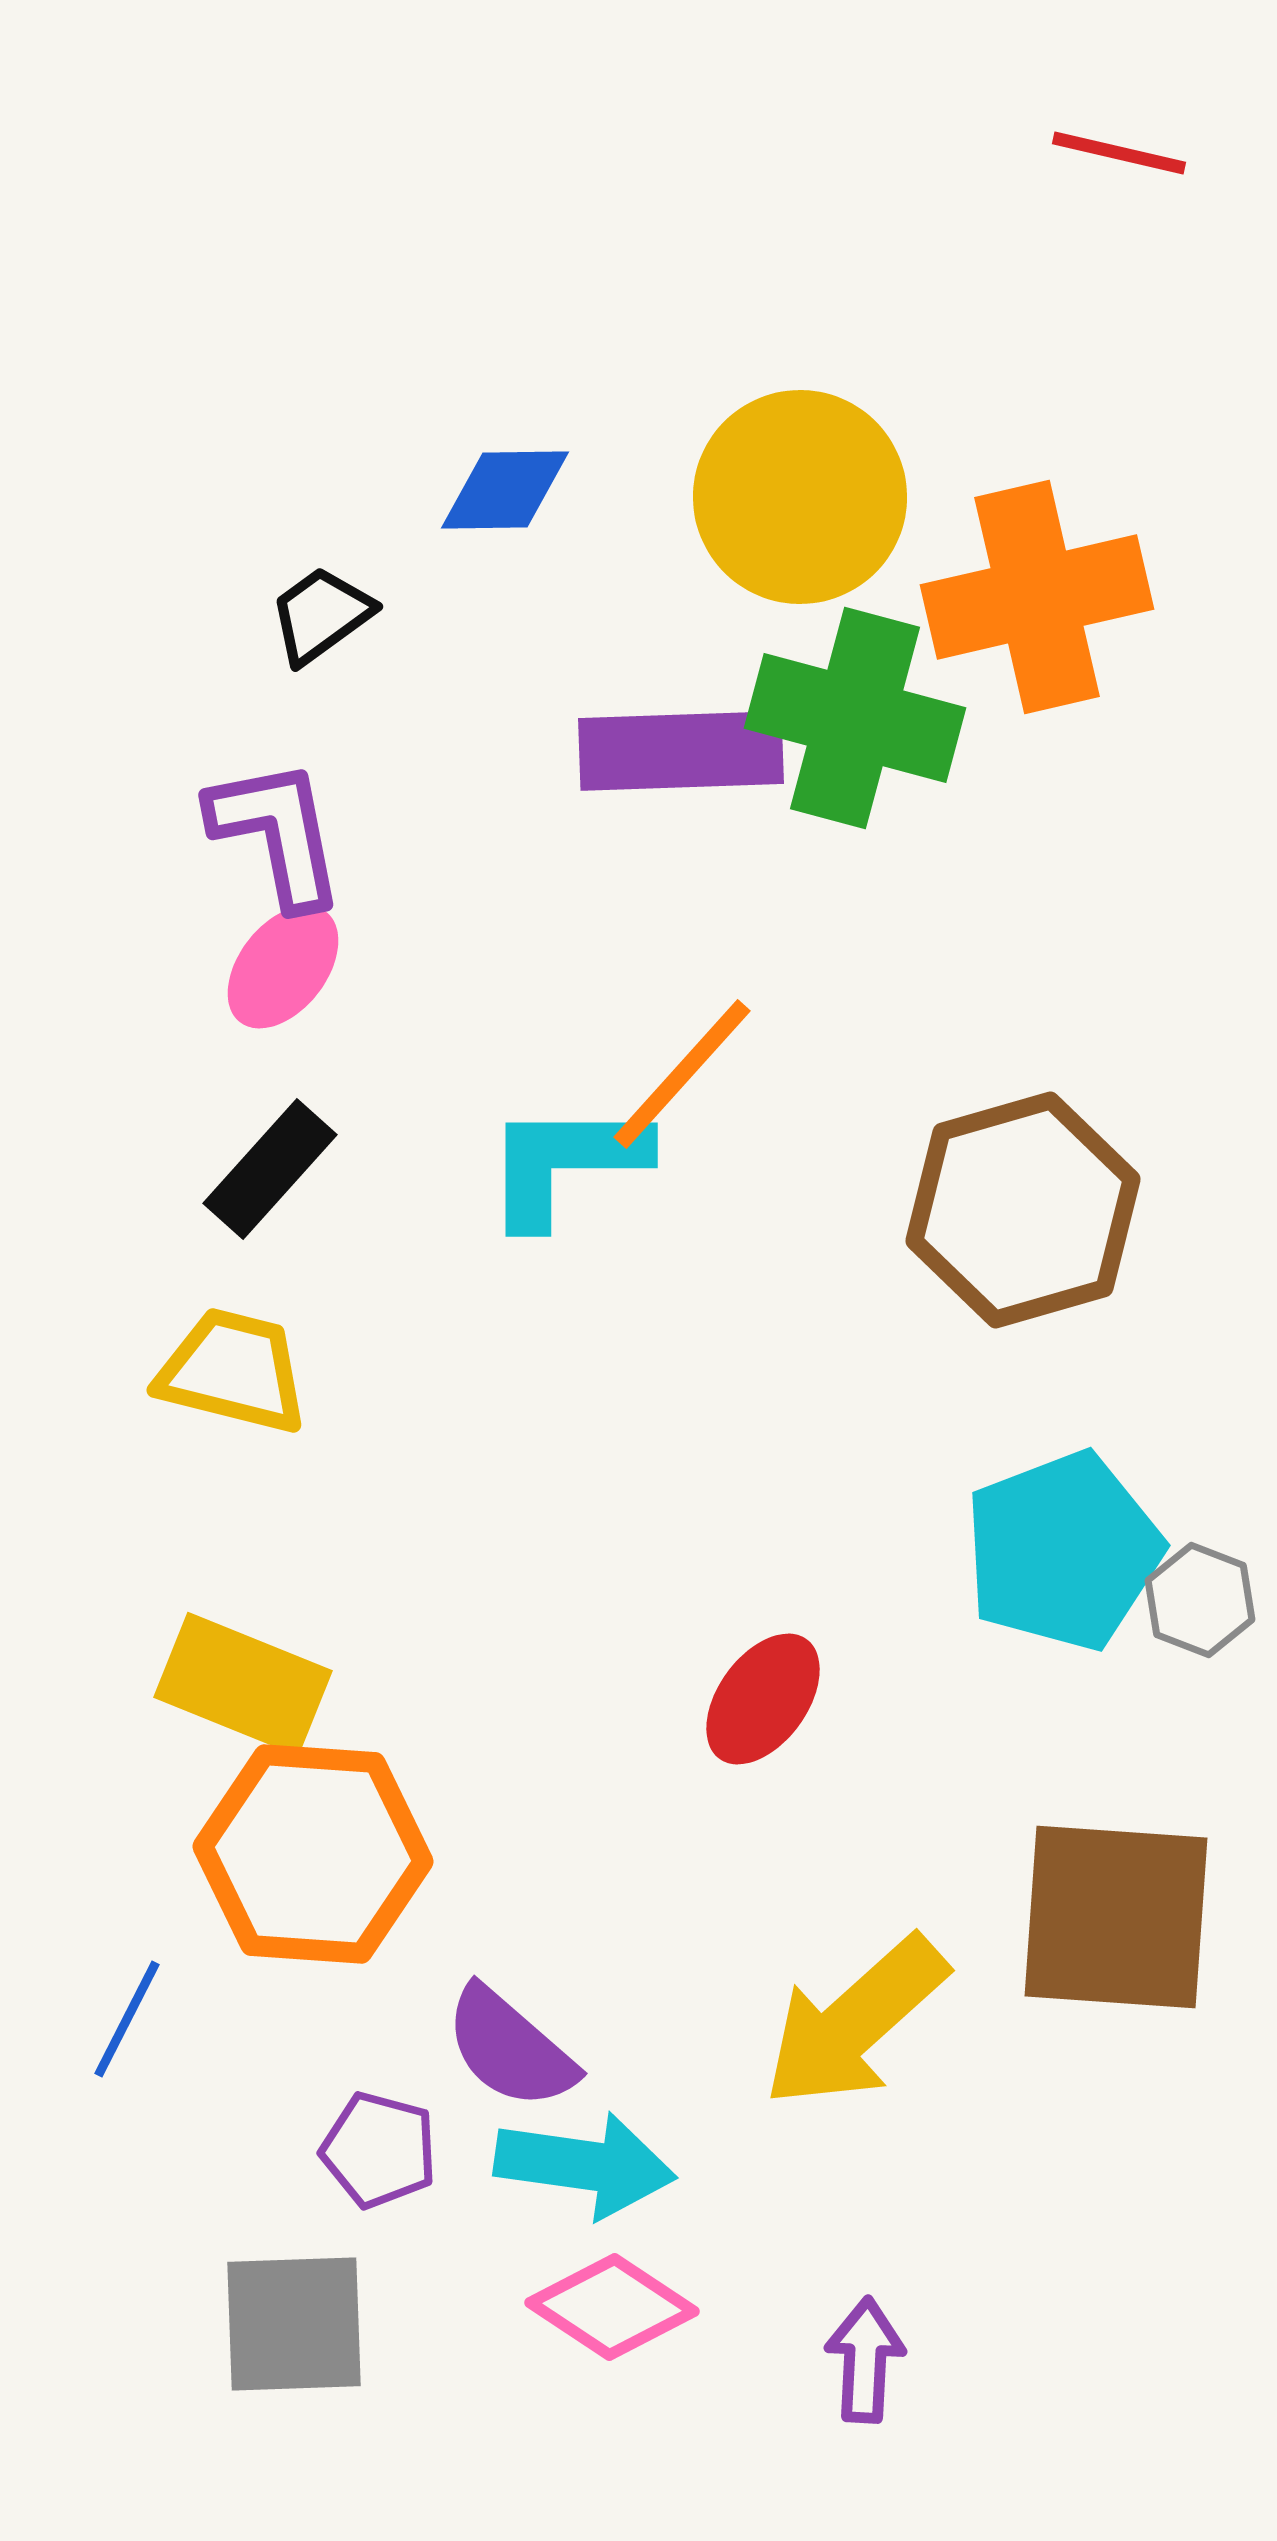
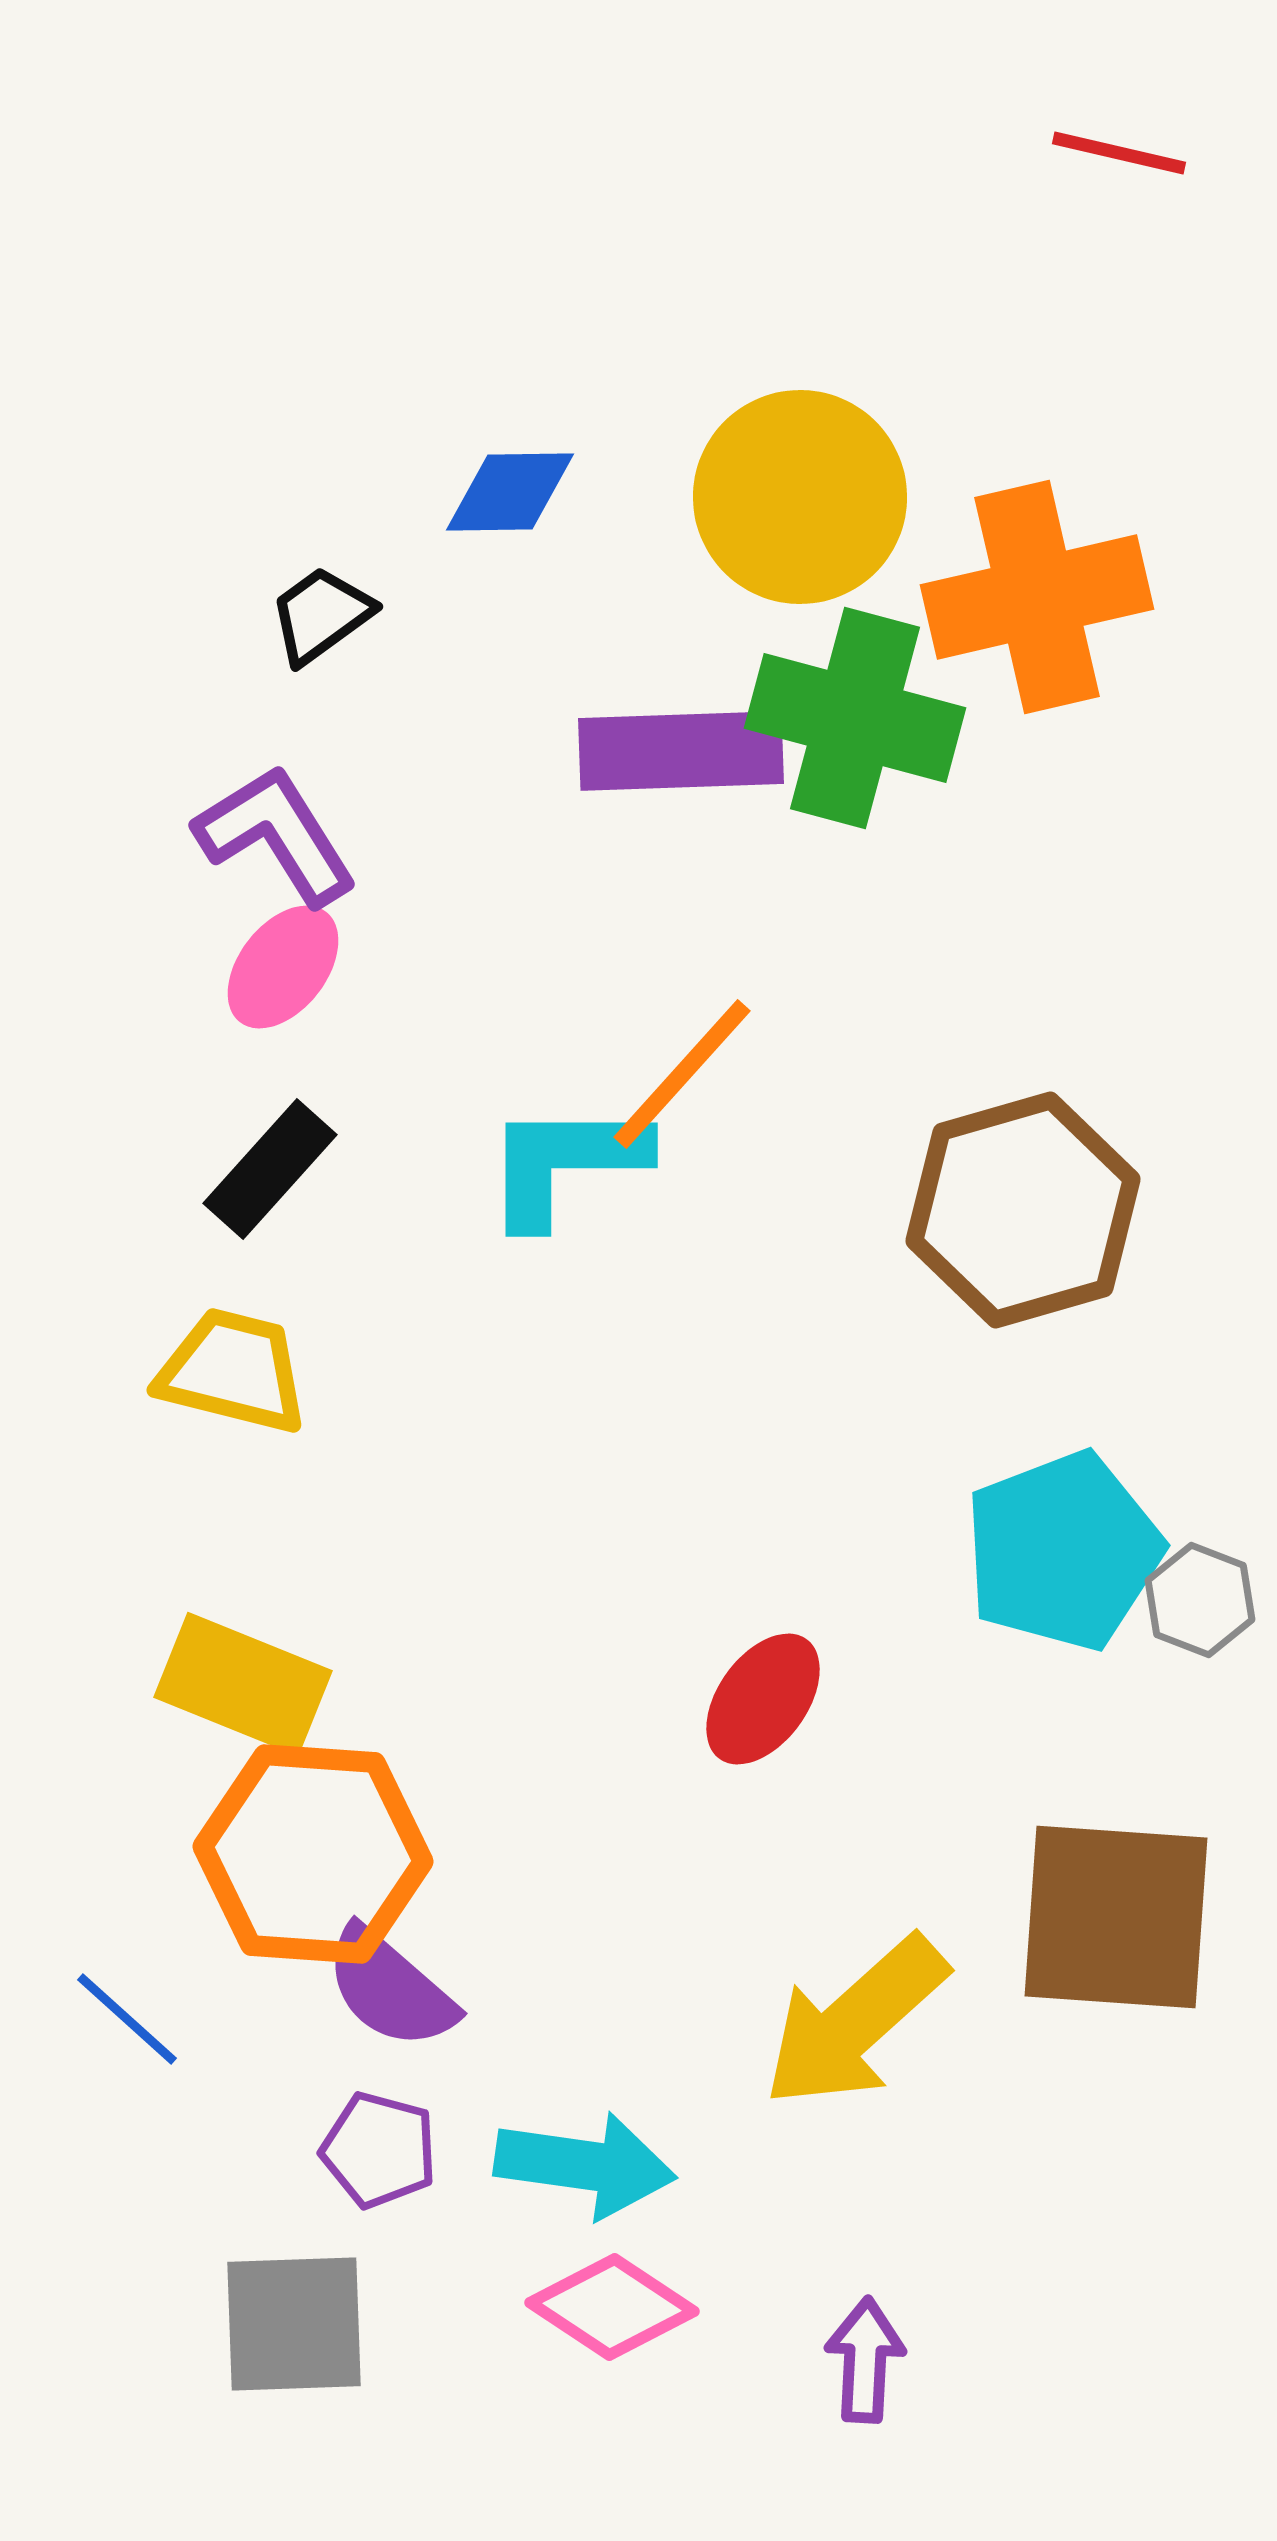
blue diamond: moved 5 px right, 2 px down
purple L-shape: moved 1 px left, 2 px down; rotated 21 degrees counterclockwise
blue line: rotated 75 degrees counterclockwise
purple semicircle: moved 120 px left, 60 px up
